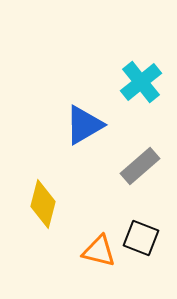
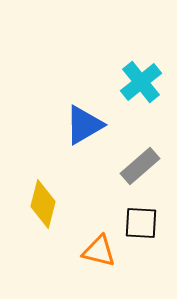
black square: moved 15 px up; rotated 18 degrees counterclockwise
